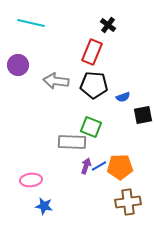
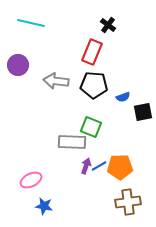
black square: moved 3 px up
pink ellipse: rotated 20 degrees counterclockwise
